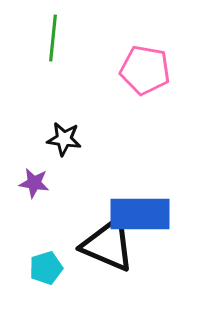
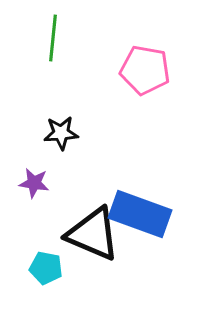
black star: moved 3 px left, 6 px up; rotated 12 degrees counterclockwise
blue rectangle: rotated 20 degrees clockwise
black triangle: moved 15 px left, 11 px up
cyan pentagon: rotated 28 degrees clockwise
